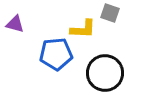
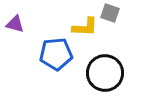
yellow L-shape: moved 2 px right, 2 px up
